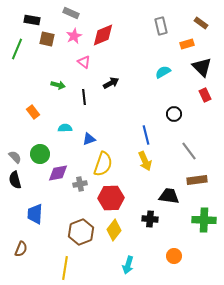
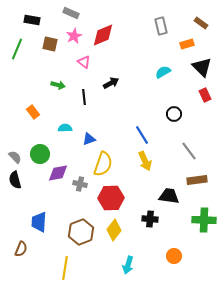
brown square at (47, 39): moved 3 px right, 5 px down
blue line at (146, 135): moved 4 px left; rotated 18 degrees counterclockwise
gray cross at (80, 184): rotated 24 degrees clockwise
blue trapezoid at (35, 214): moved 4 px right, 8 px down
